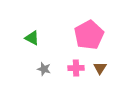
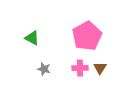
pink pentagon: moved 2 px left, 1 px down
pink cross: moved 4 px right
